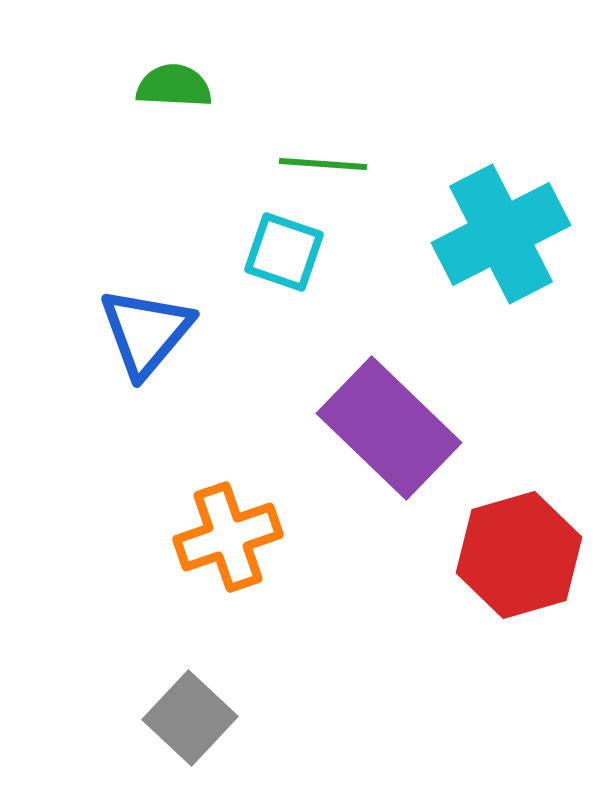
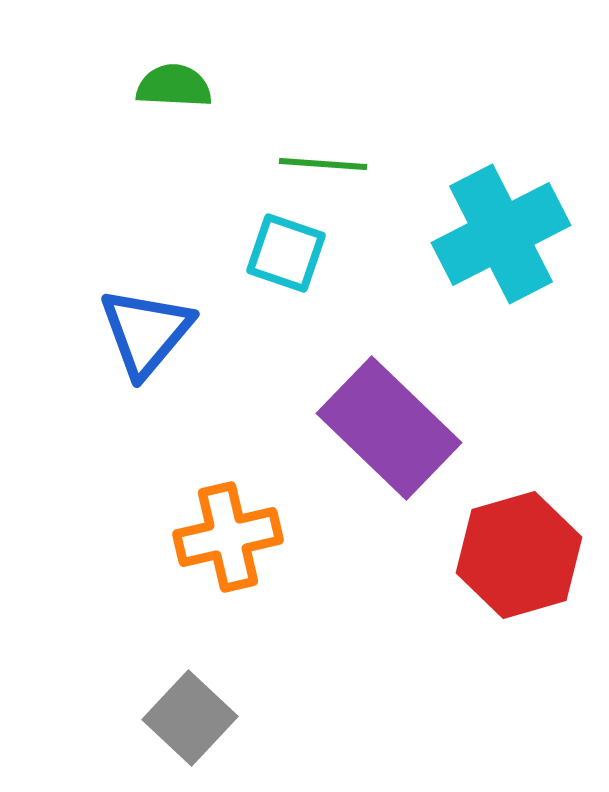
cyan square: moved 2 px right, 1 px down
orange cross: rotated 6 degrees clockwise
